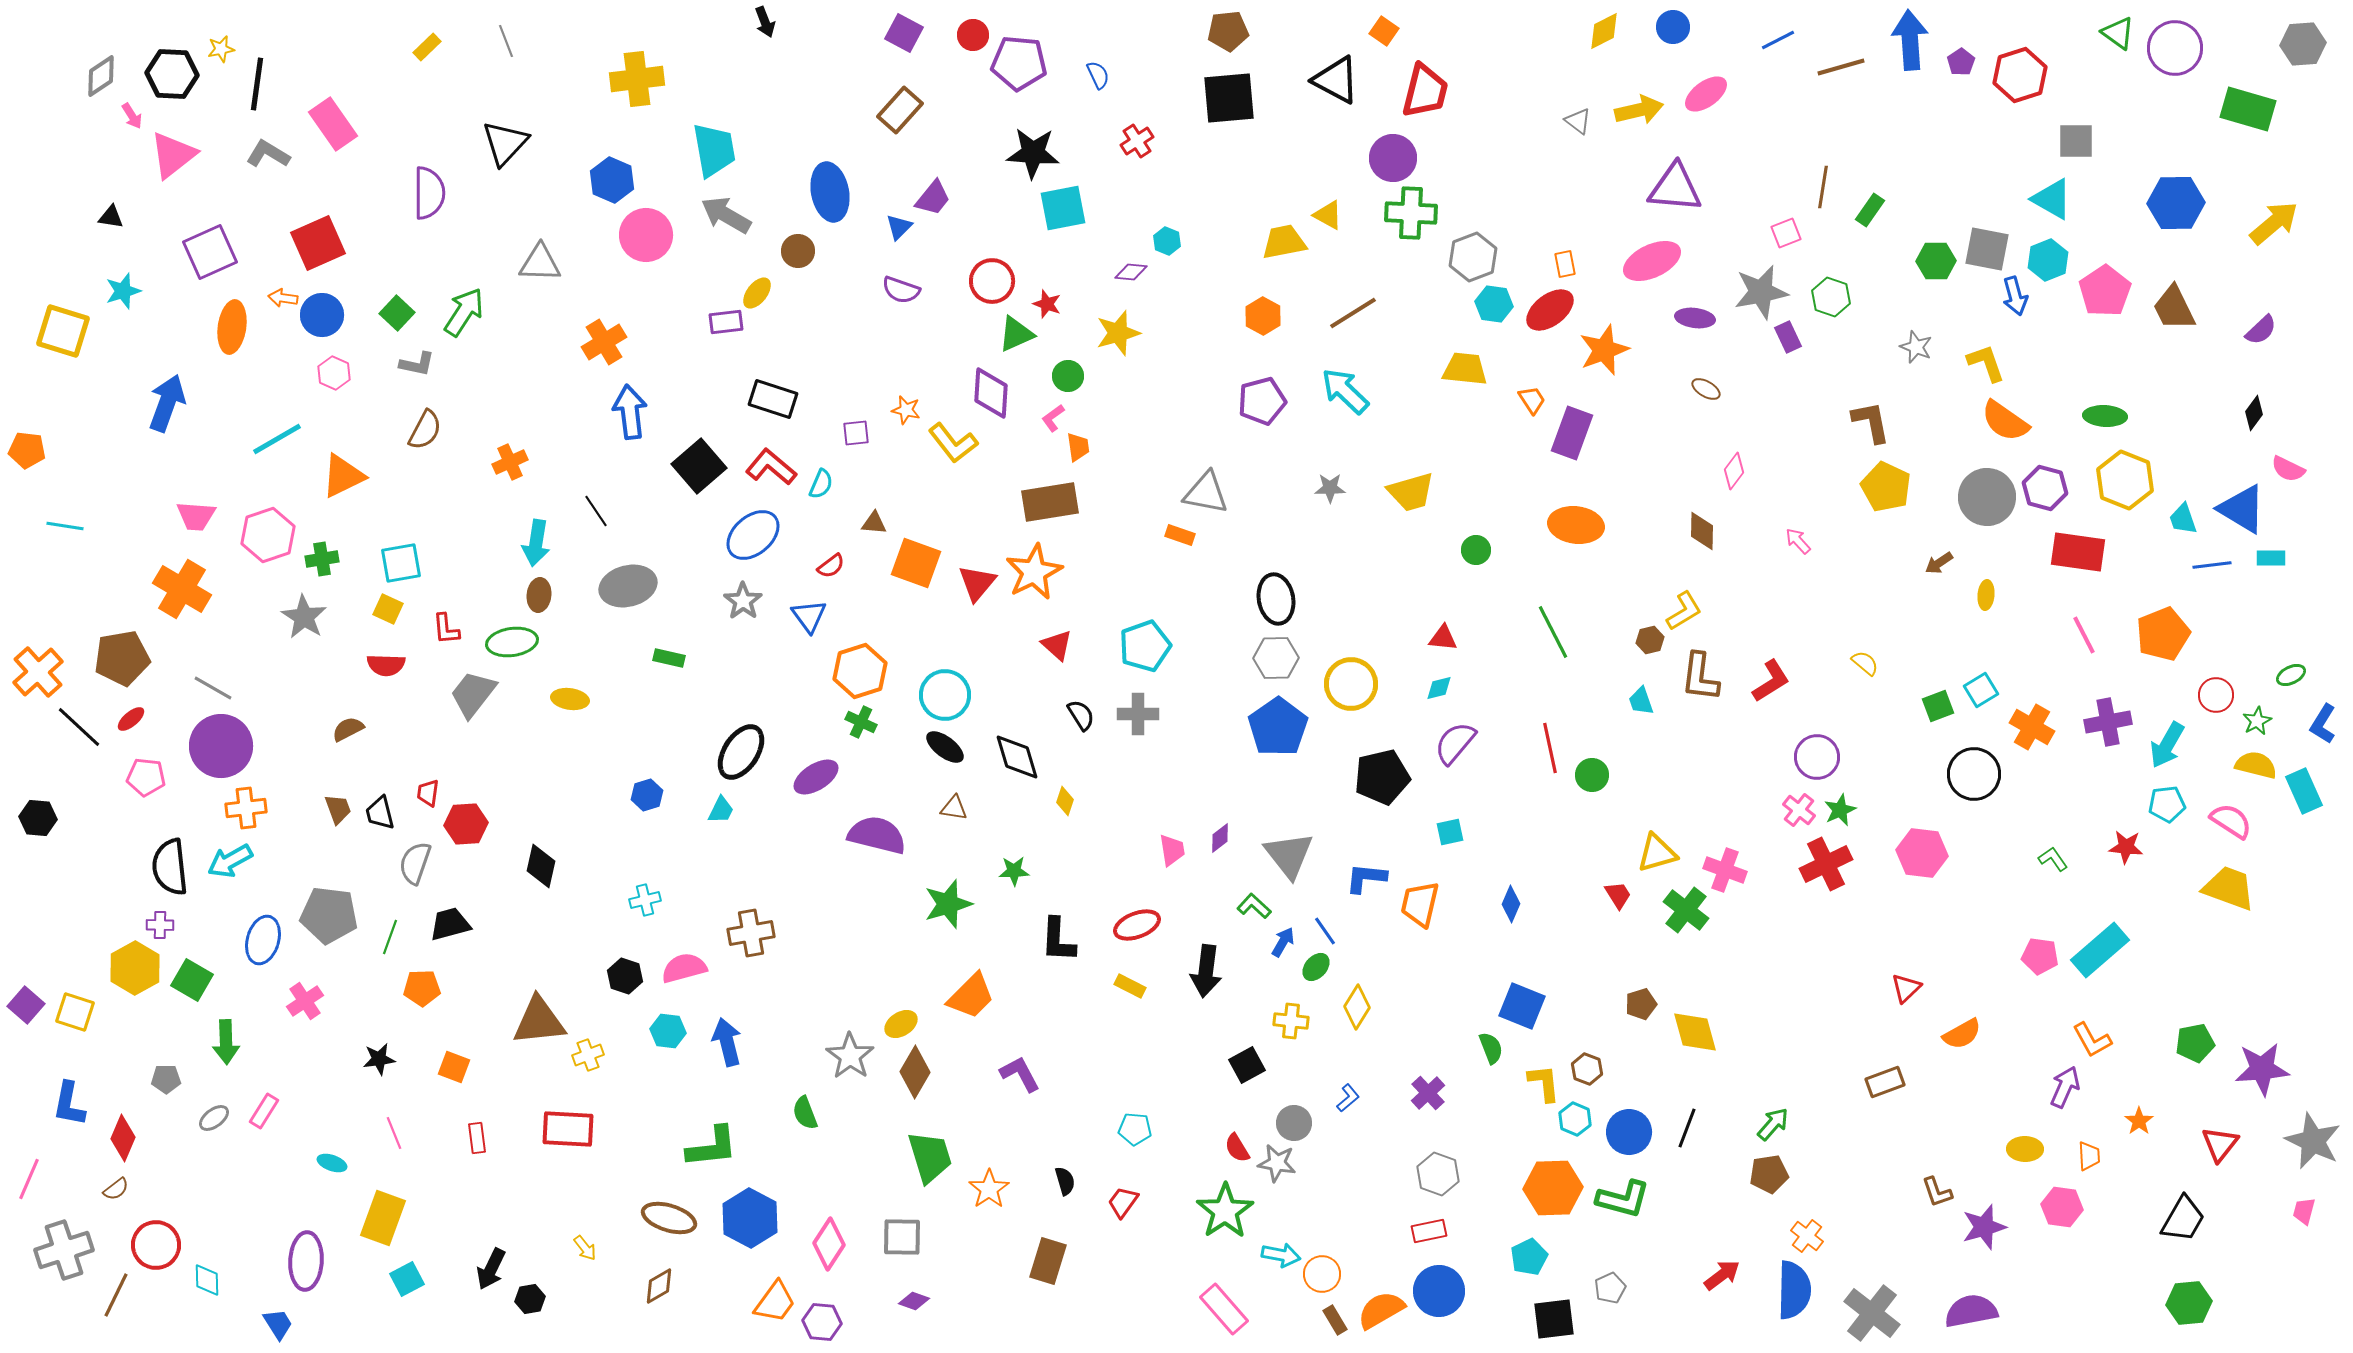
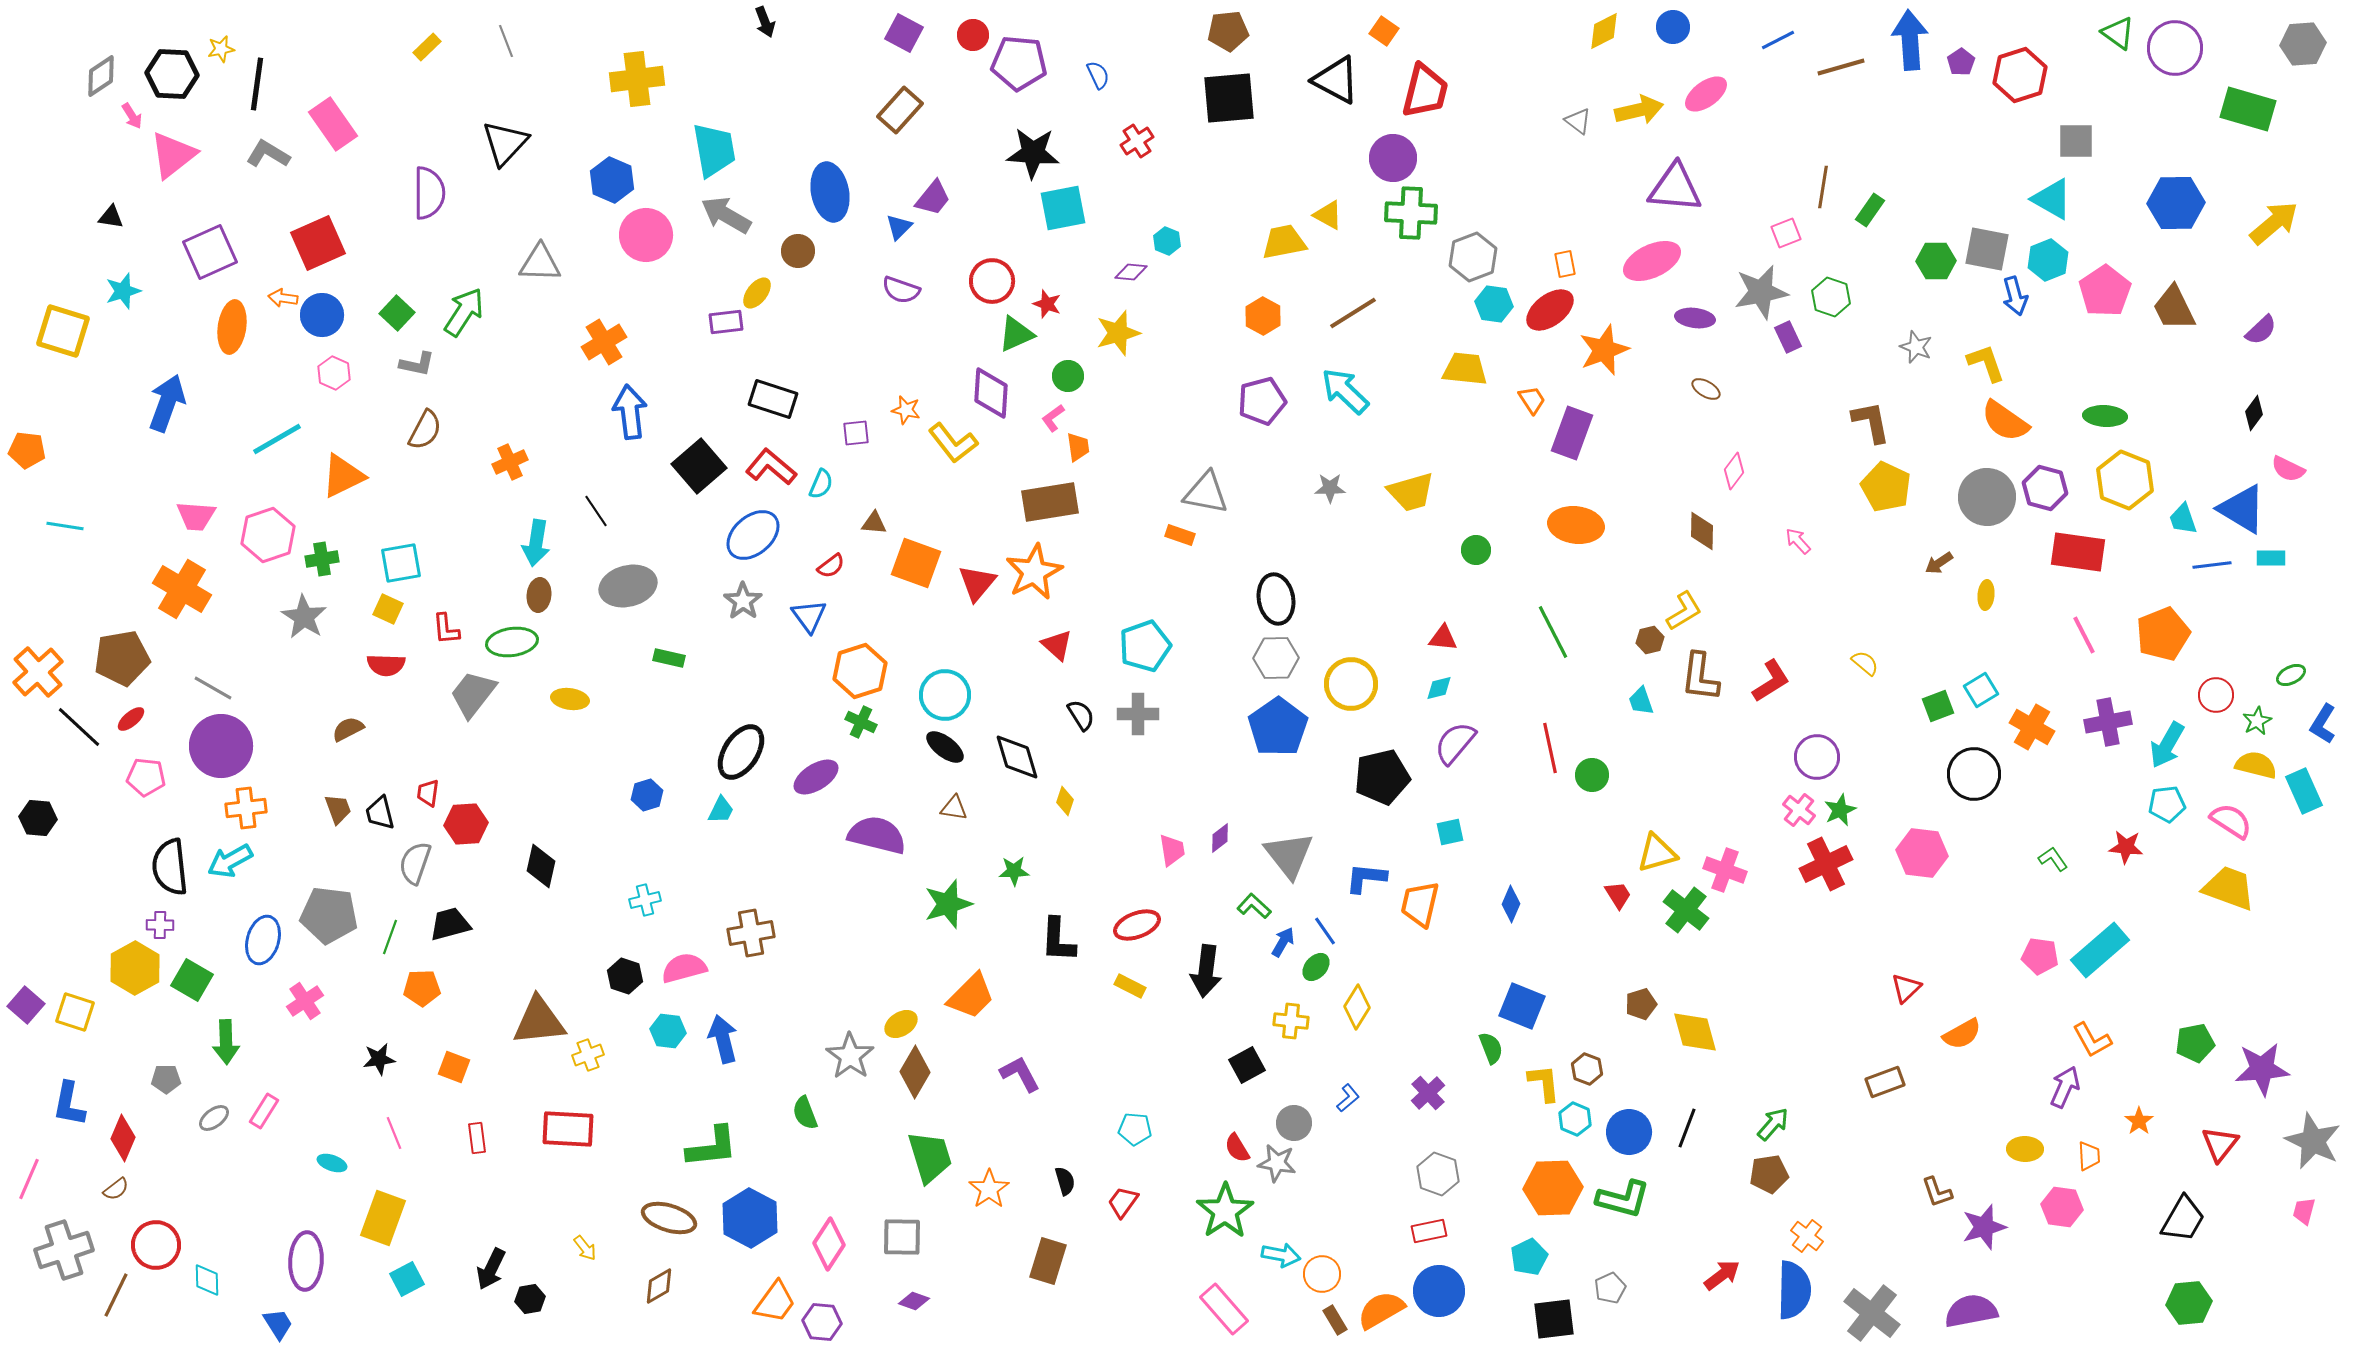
blue arrow at (727, 1042): moved 4 px left, 3 px up
